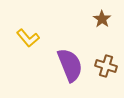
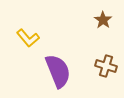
brown star: moved 1 px right, 1 px down
purple semicircle: moved 12 px left, 6 px down
